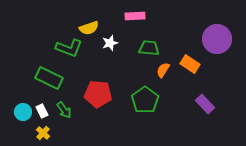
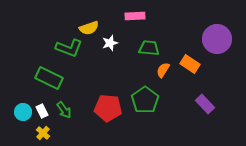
red pentagon: moved 10 px right, 14 px down
